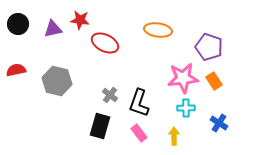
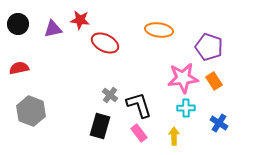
orange ellipse: moved 1 px right
red semicircle: moved 3 px right, 2 px up
gray hexagon: moved 26 px left, 30 px down; rotated 8 degrees clockwise
black L-shape: moved 2 px down; rotated 144 degrees clockwise
